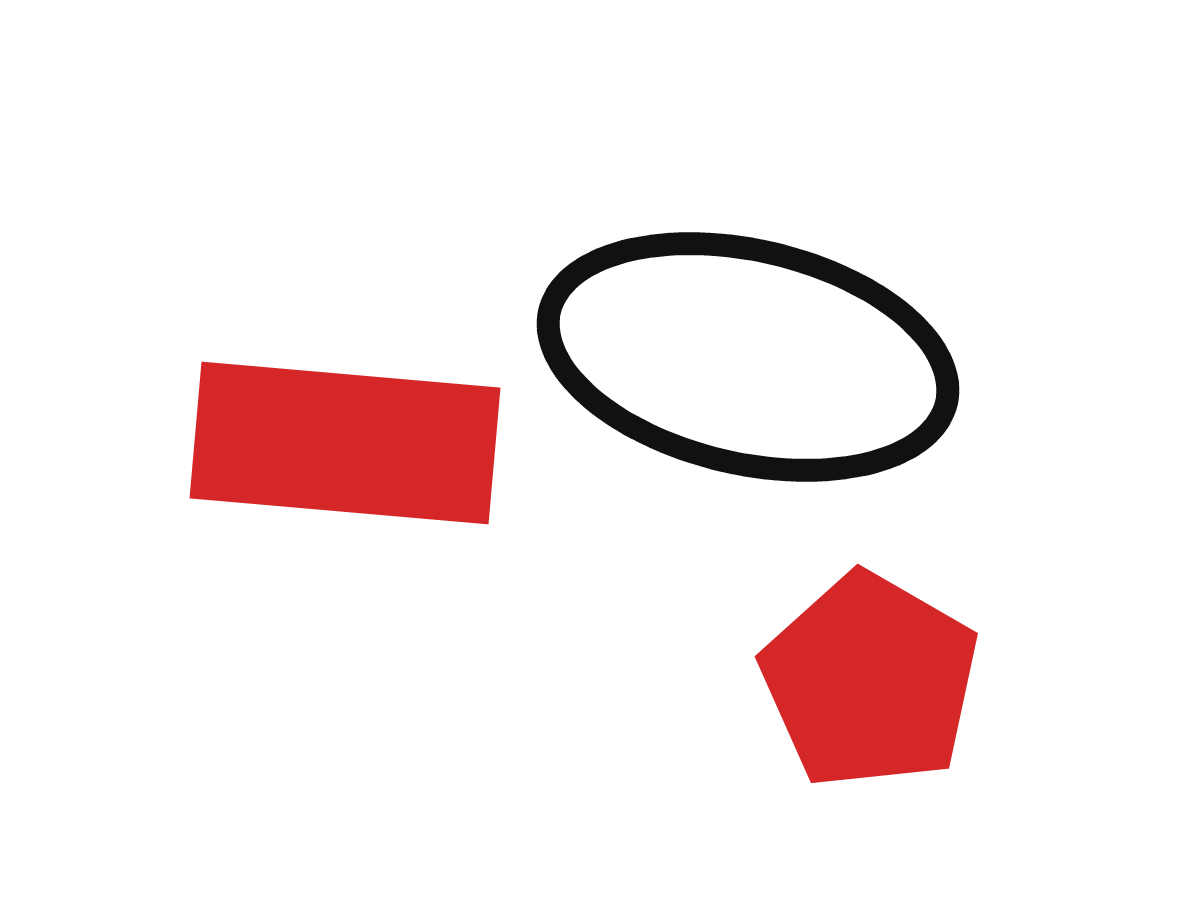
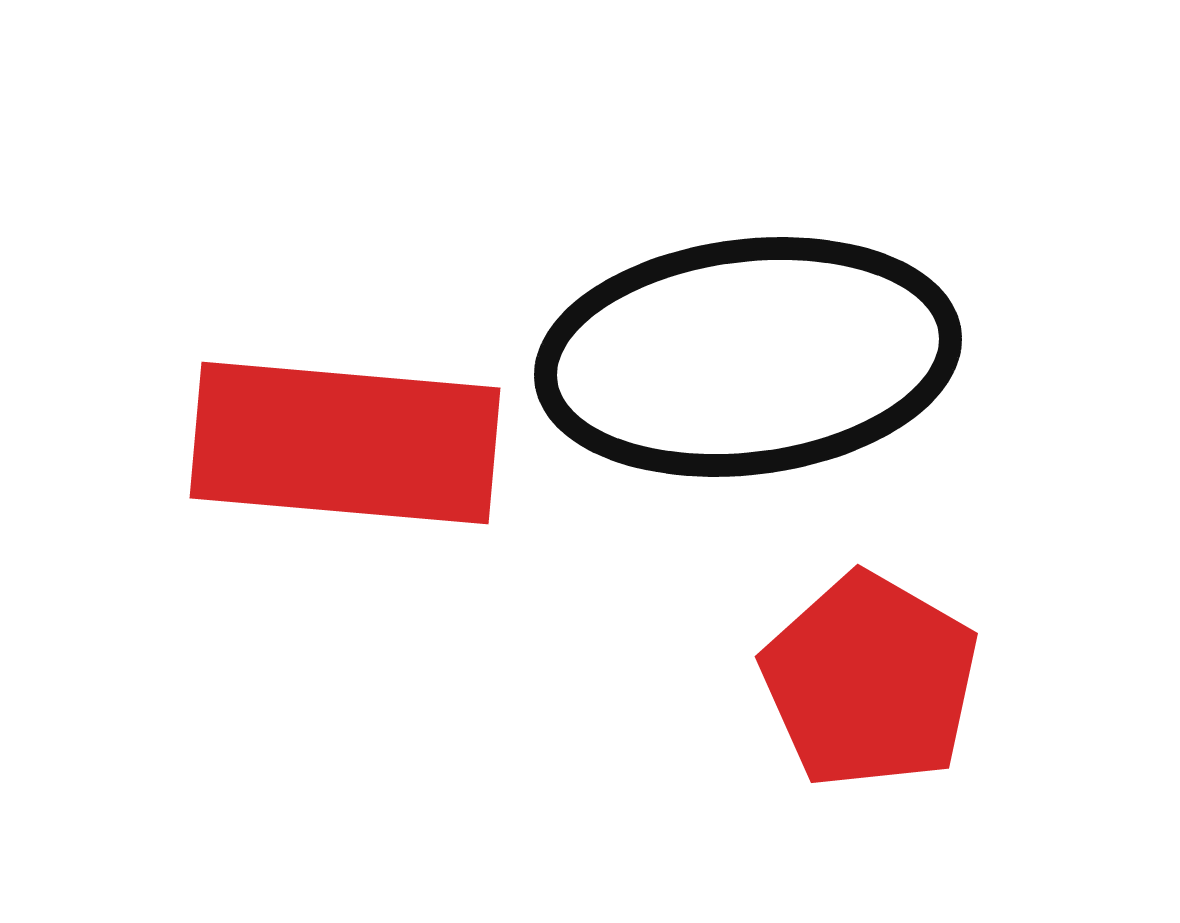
black ellipse: rotated 20 degrees counterclockwise
